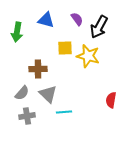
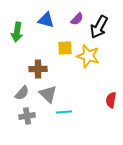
purple semicircle: rotated 80 degrees clockwise
